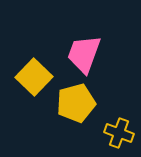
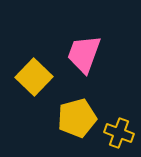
yellow pentagon: moved 1 px right, 15 px down
